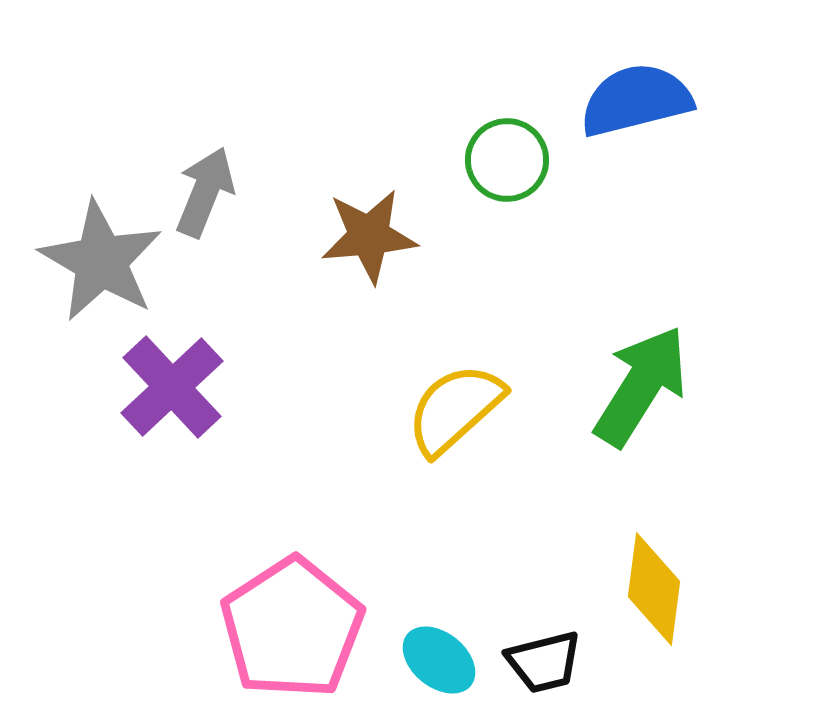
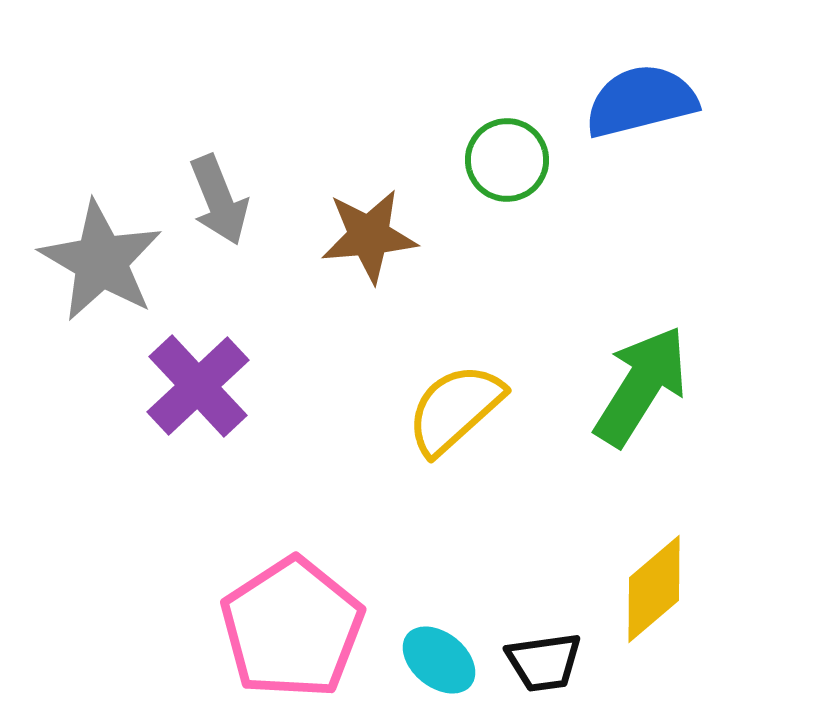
blue semicircle: moved 5 px right, 1 px down
gray arrow: moved 14 px right, 8 px down; rotated 136 degrees clockwise
purple cross: moved 26 px right, 1 px up
yellow diamond: rotated 42 degrees clockwise
black trapezoid: rotated 6 degrees clockwise
